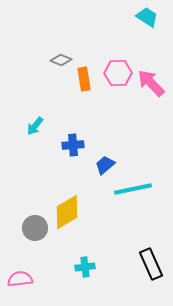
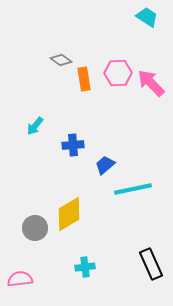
gray diamond: rotated 15 degrees clockwise
yellow diamond: moved 2 px right, 2 px down
